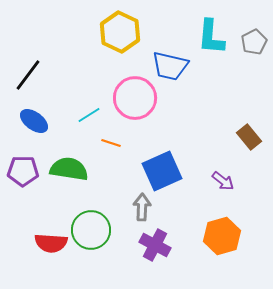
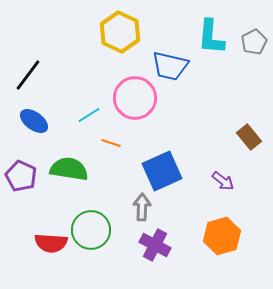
purple pentagon: moved 2 px left, 5 px down; rotated 24 degrees clockwise
